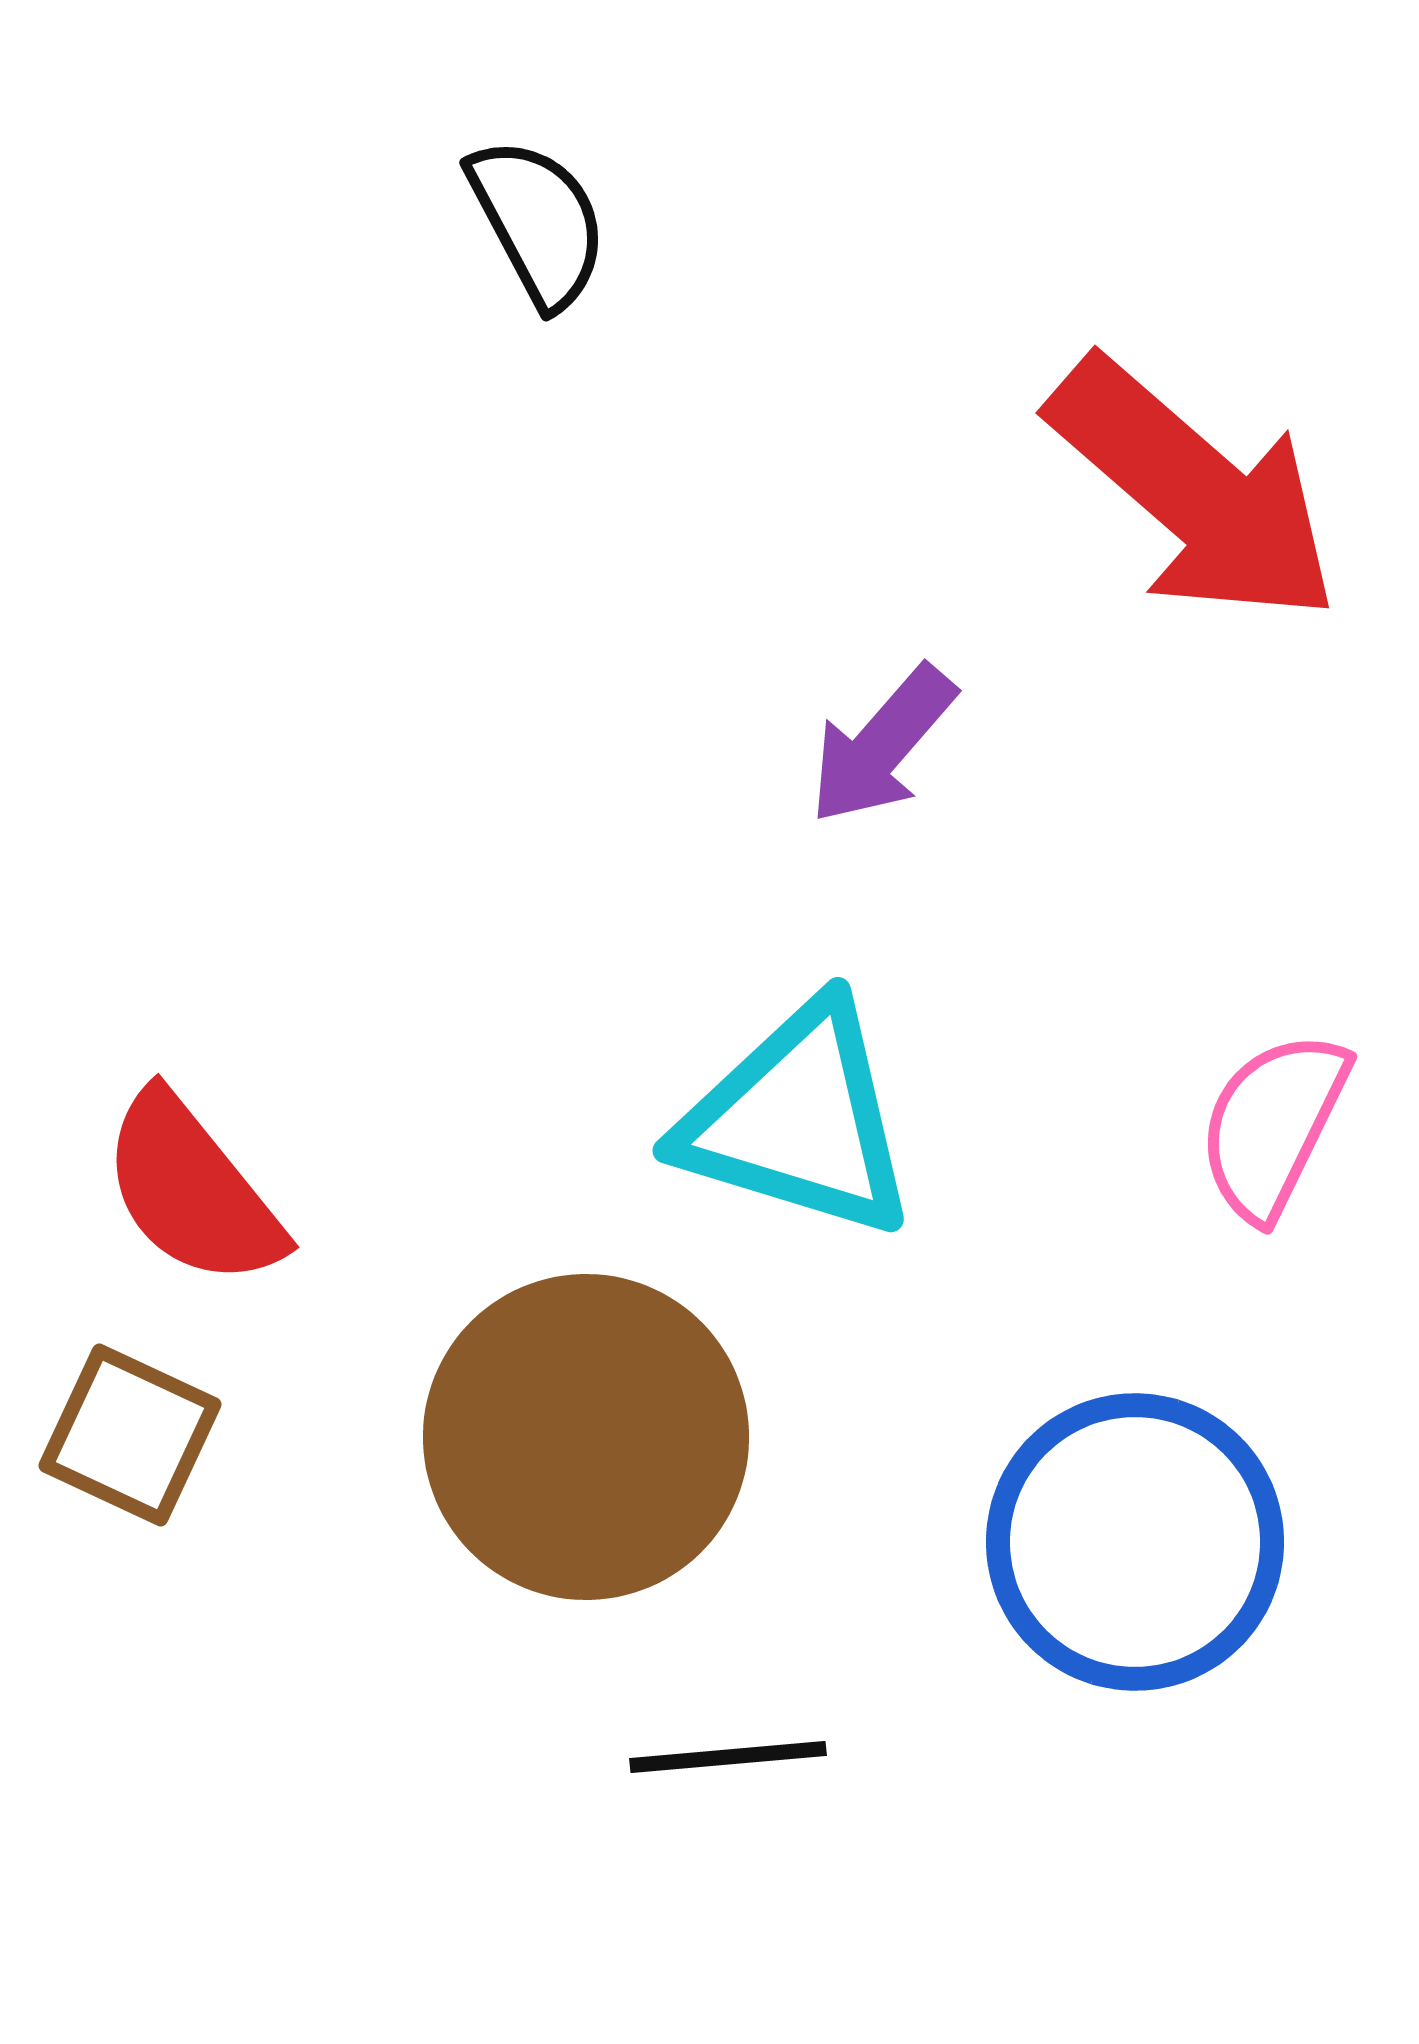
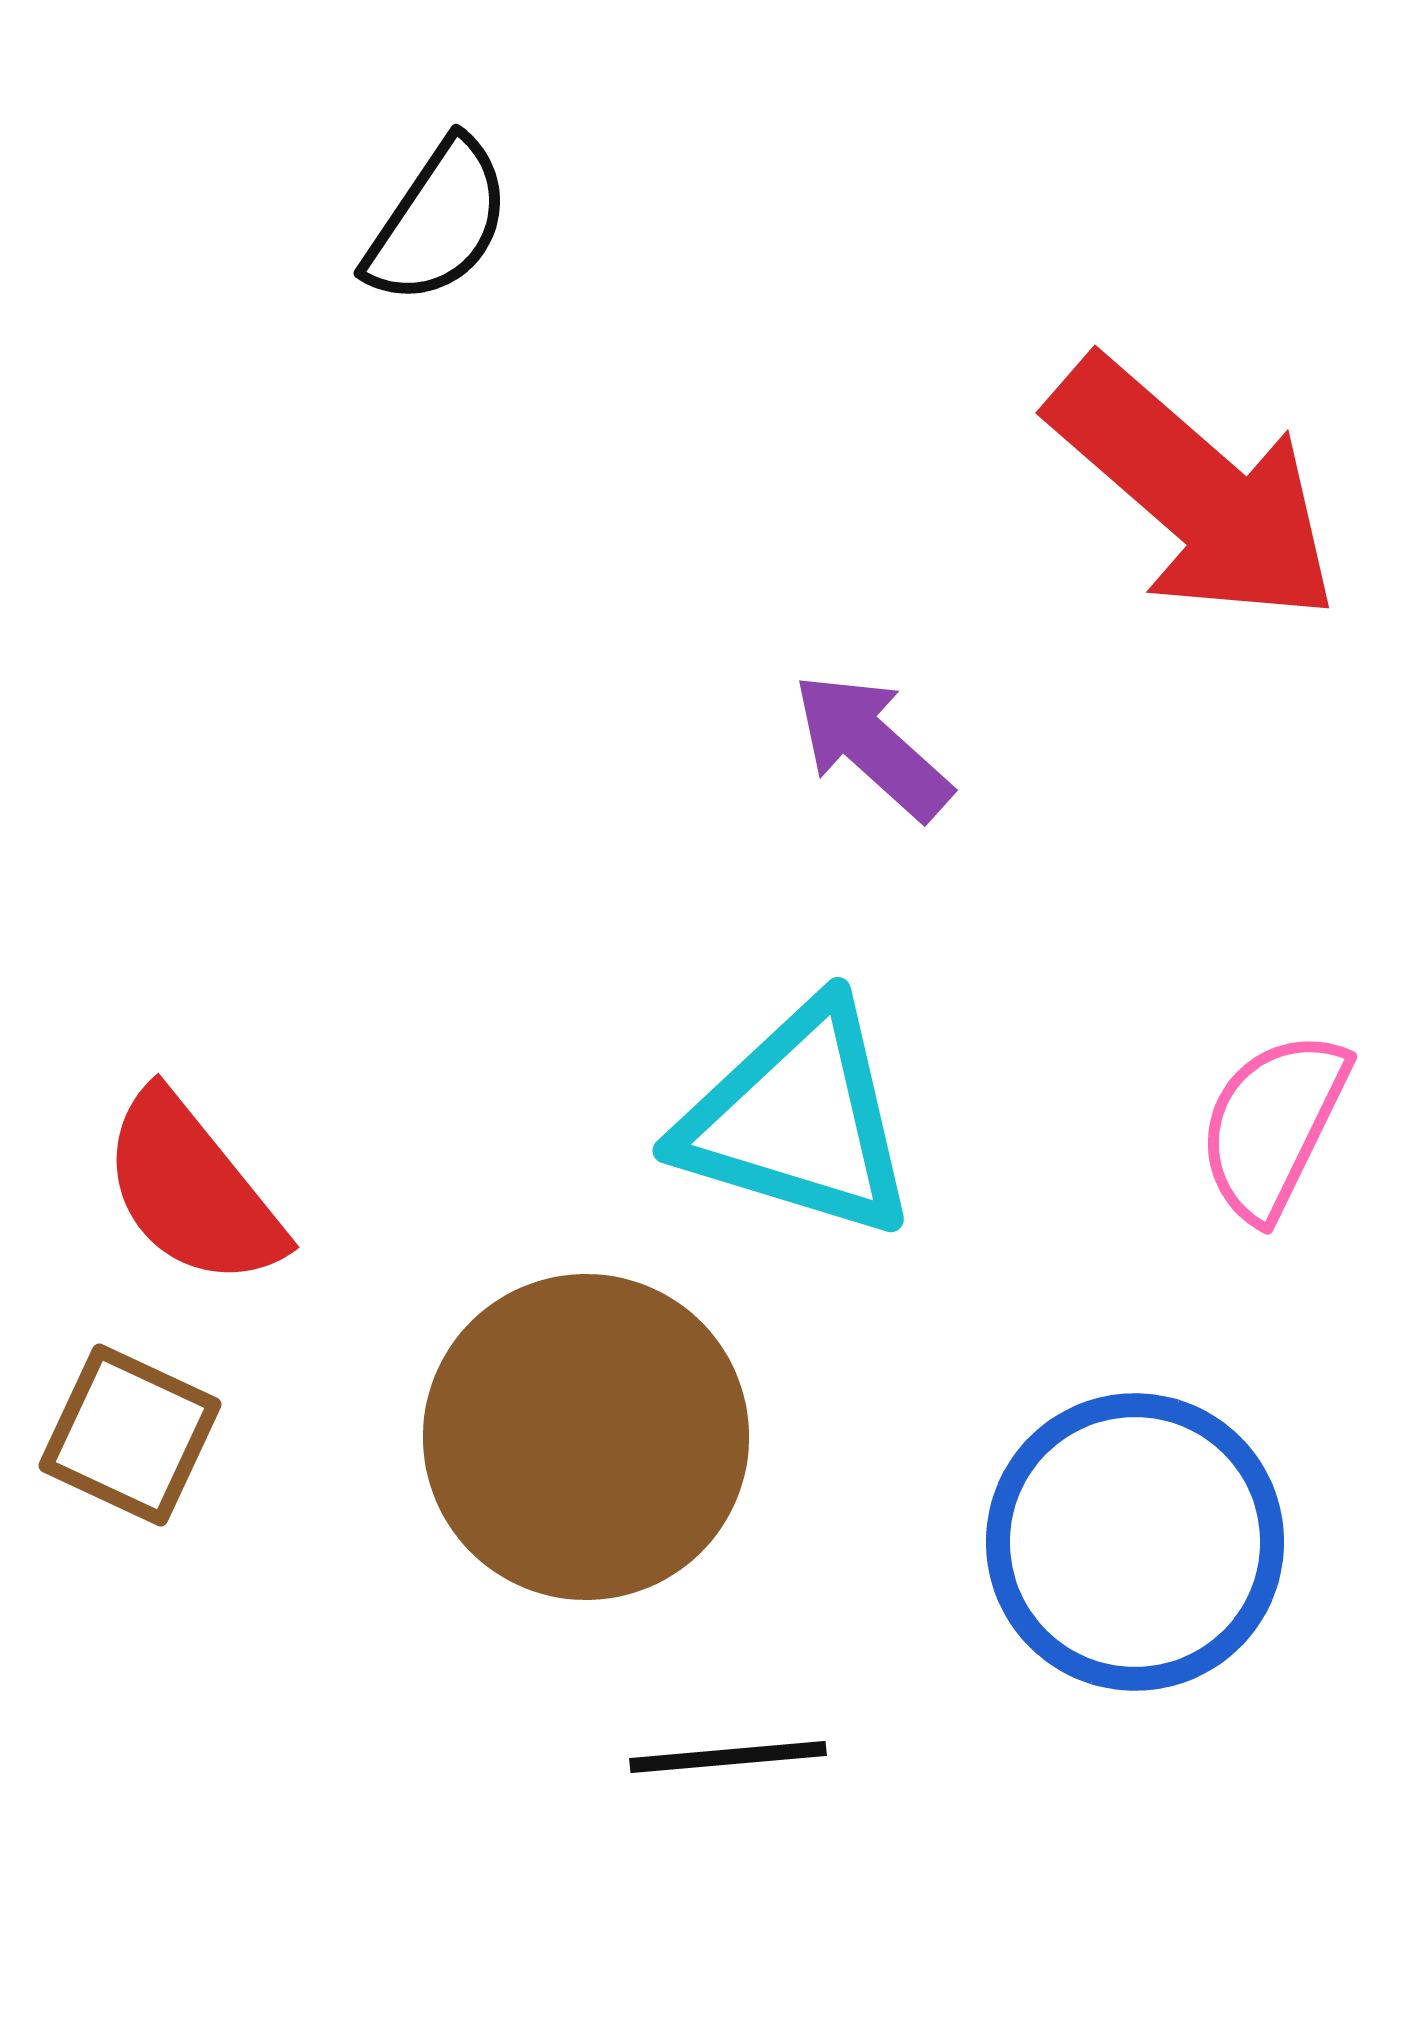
black semicircle: moved 100 px left; rotated 62 degrees clockwise
purple arrow: moved 10 px left, 1 px down; rotated 91 degrees clockwise
